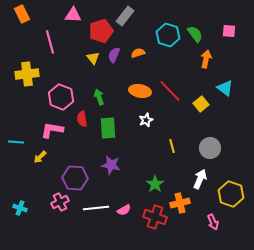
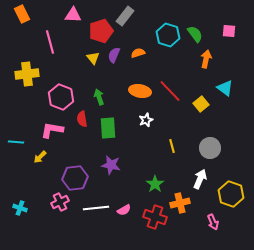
purple hexagon: rotated 10 degrees counterclockwise
